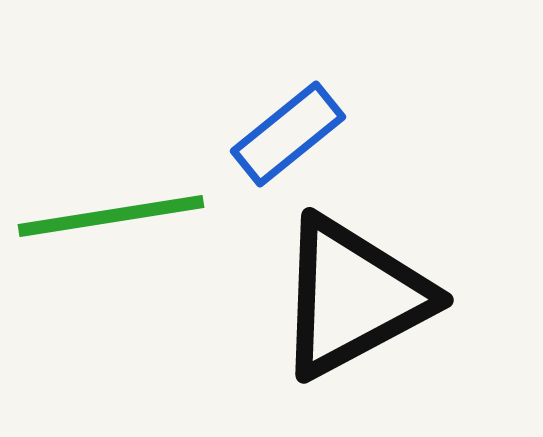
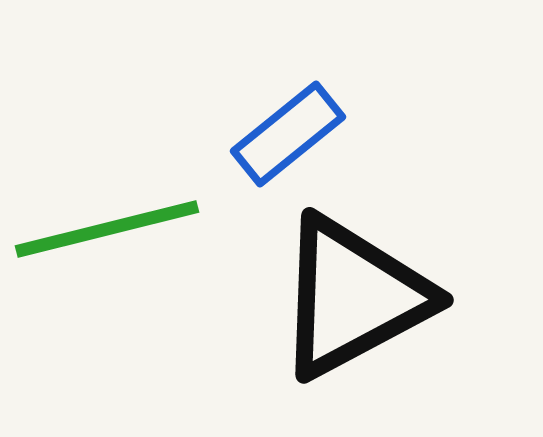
green line: moved 4 px left, 13 px down; rotated 5 degrees counterclockwise
